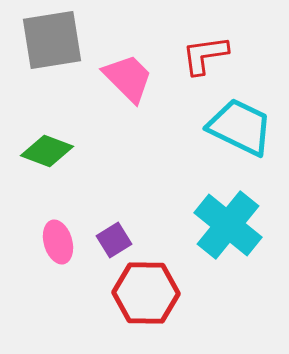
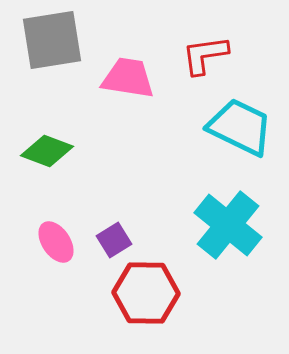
pink trapezoid: rotated 36 degrees counterclockwise
pink ellipse: moved 2 px left; rotated 18 degrees counterclockwise
